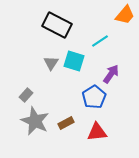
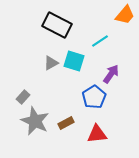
gray triangle: rotated 28 degrees clockwise
gray rectangle: moved 3 px left, 2 px down
red triangle: moved 2 px down
